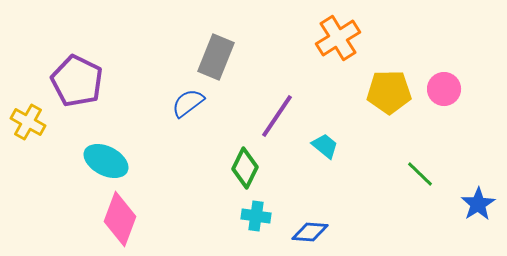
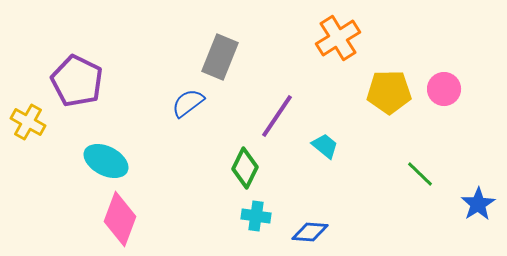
gray rectangle: moved 4 px right
